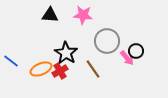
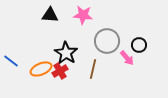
black circle: moved 3 px right, 6 px up
brown line: rotated 48 degrees clockwise
